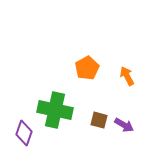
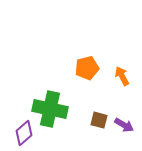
orange pentagon: rotated 15 degrees clockwise
orange arrow: moved 5 px left
green cross: moved 5 px left, 1 px up
purple diamond: rotated 30 degrees clockwise
